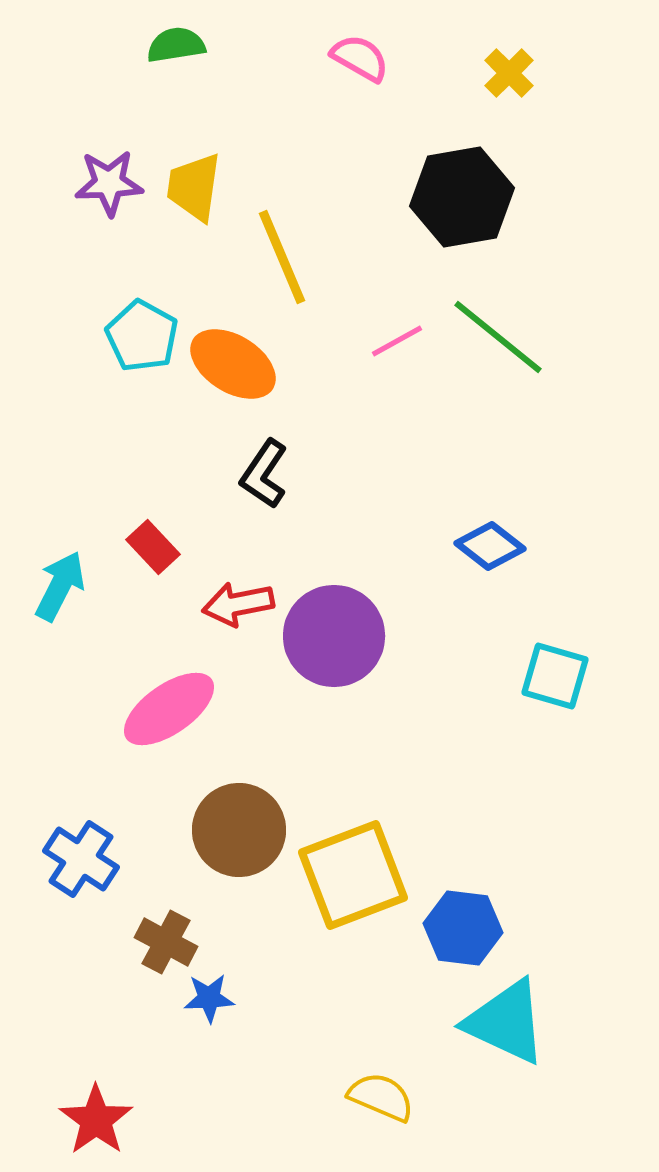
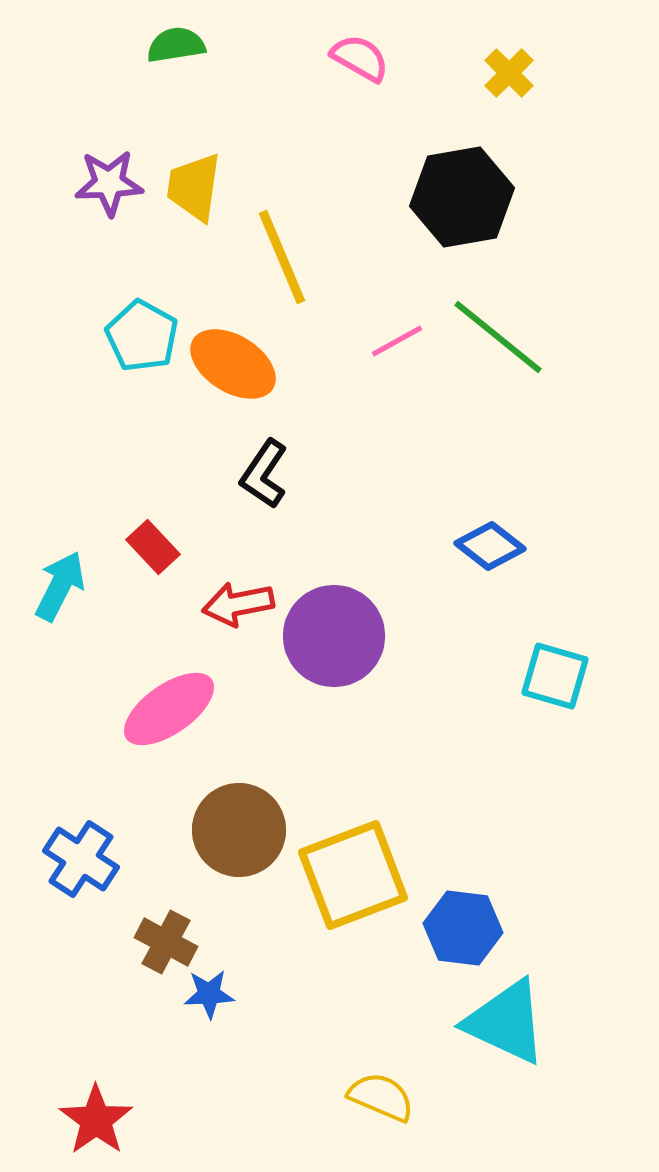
blue star: moved 4 px up
